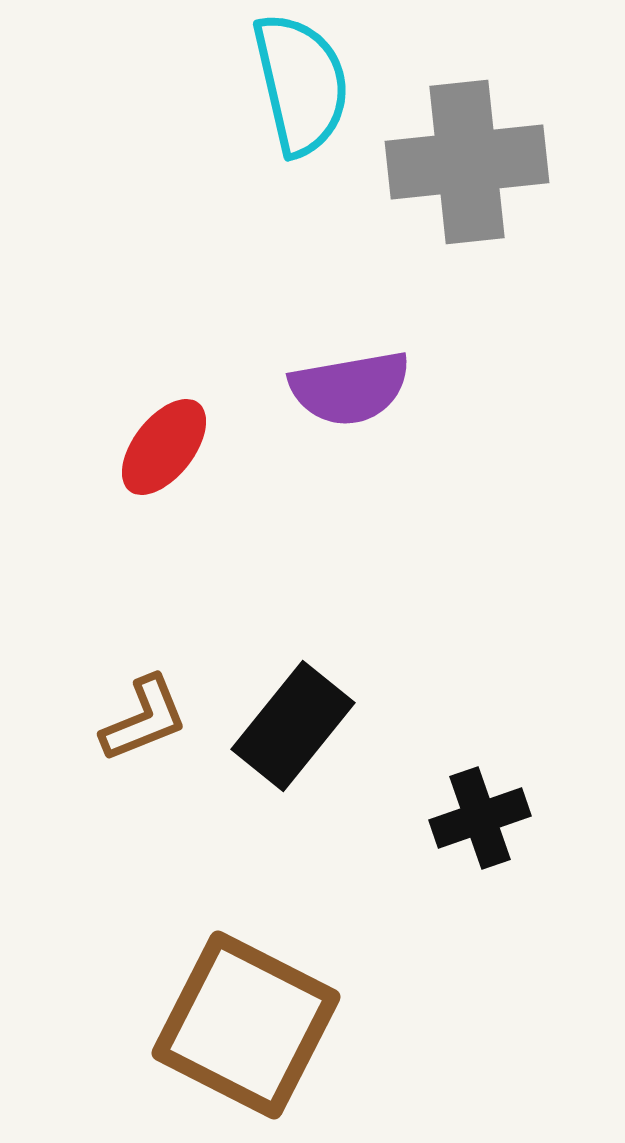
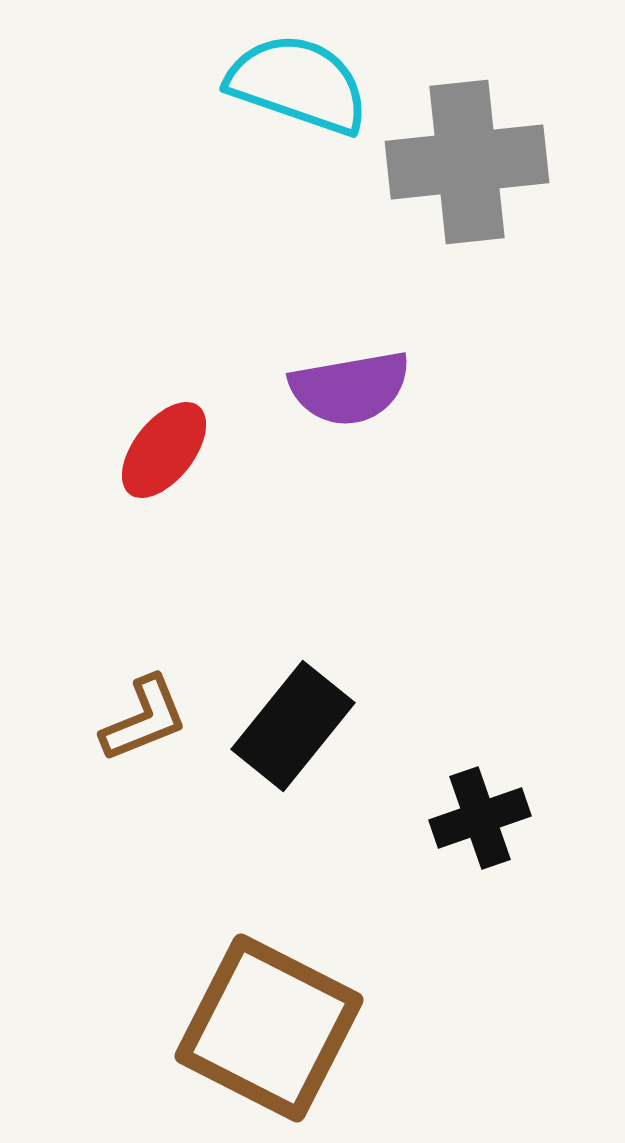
cyan semicircle: moved 3 px left; rotated 58 degrees counterclockwise
red ellipse: moved 3 px down
brown square: moved 23 px right, 3 px down
